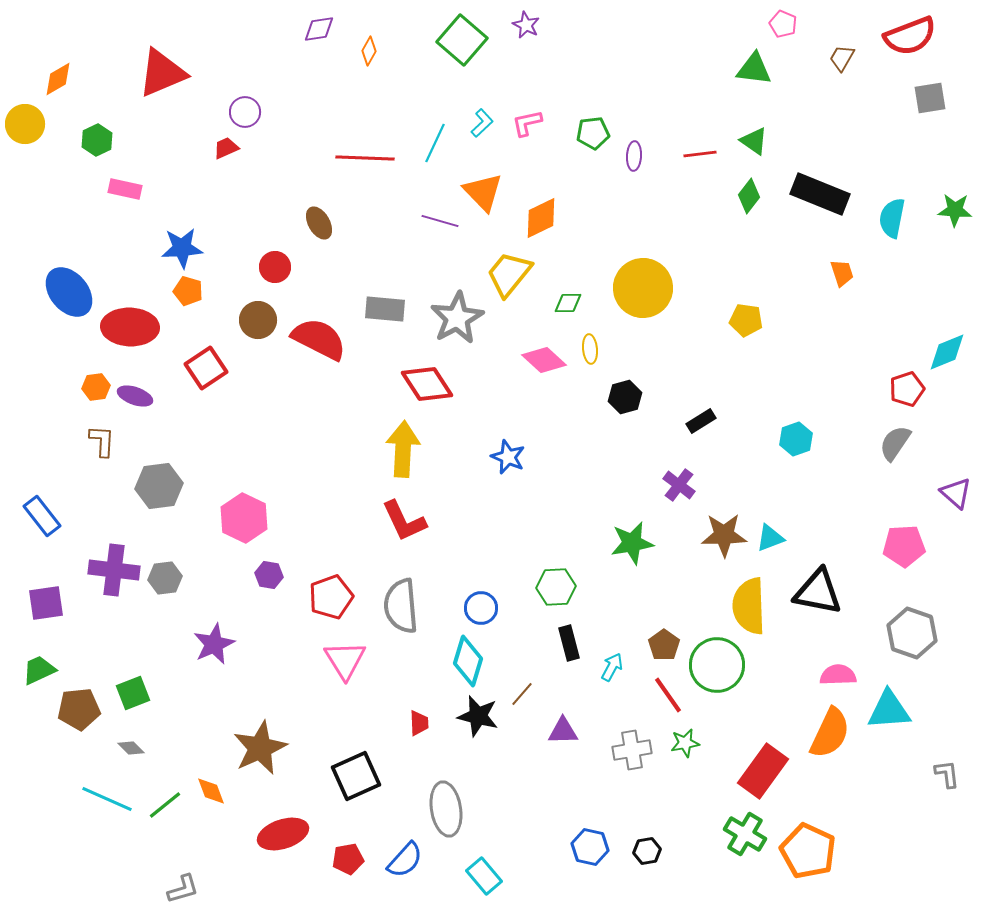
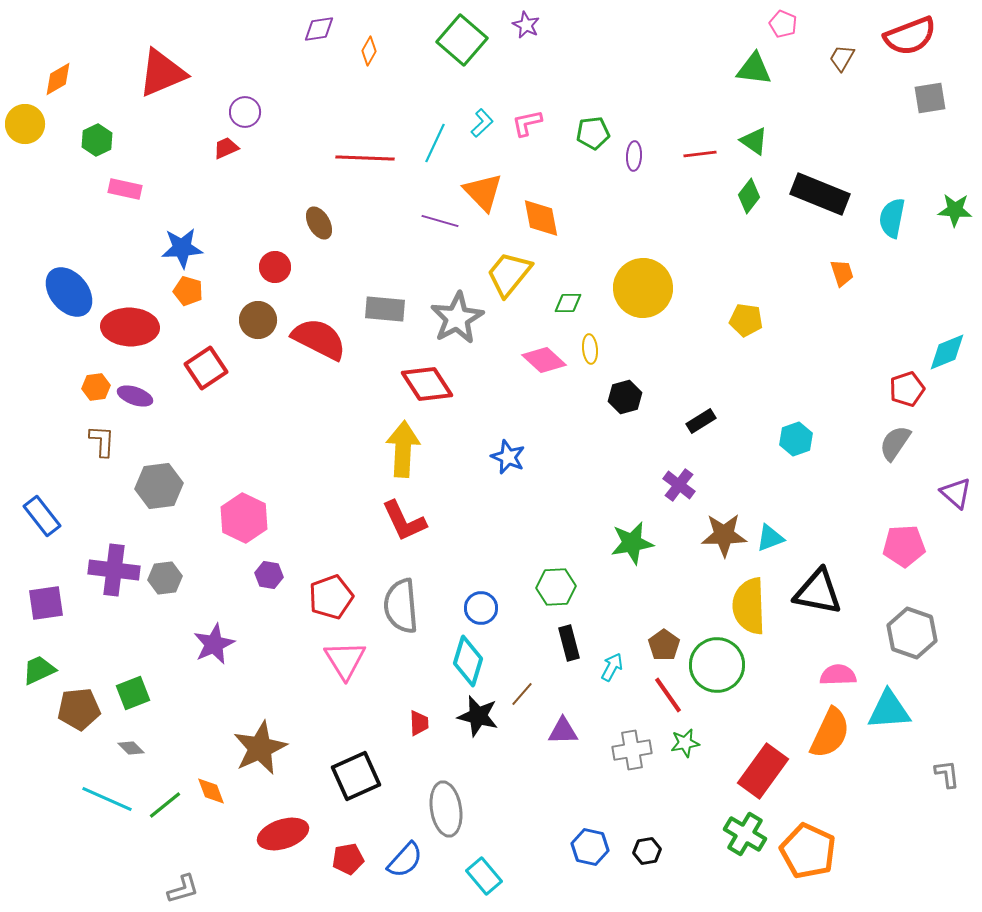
orange diamond at (541, 218): rotated 75 degrees counterclockwise
